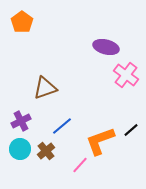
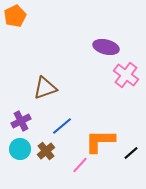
orange pentagon: moved 7 px left, 6 px up; rotated 10 degrees clockwise
black line: moved 23 px down
orange L-shape: rotated 20 degrees clockwise
